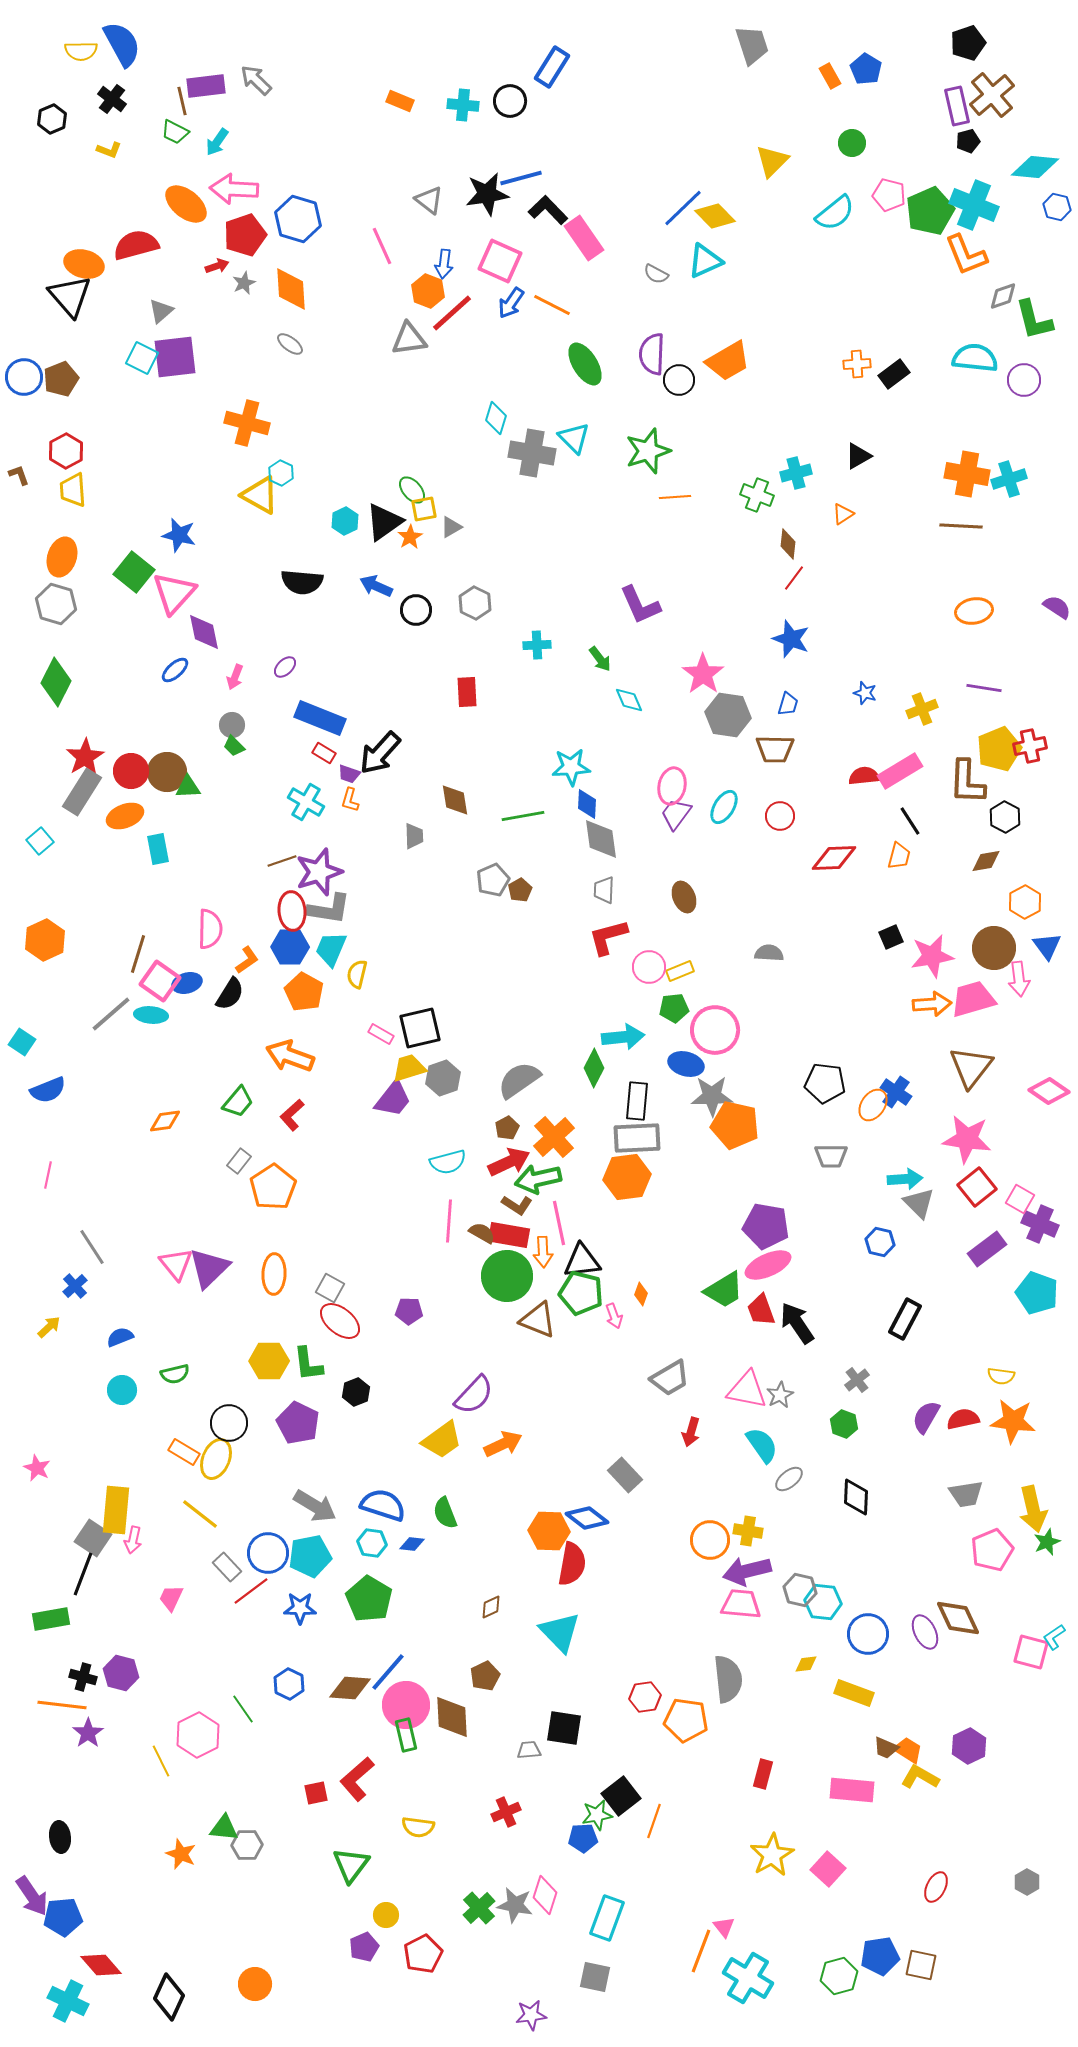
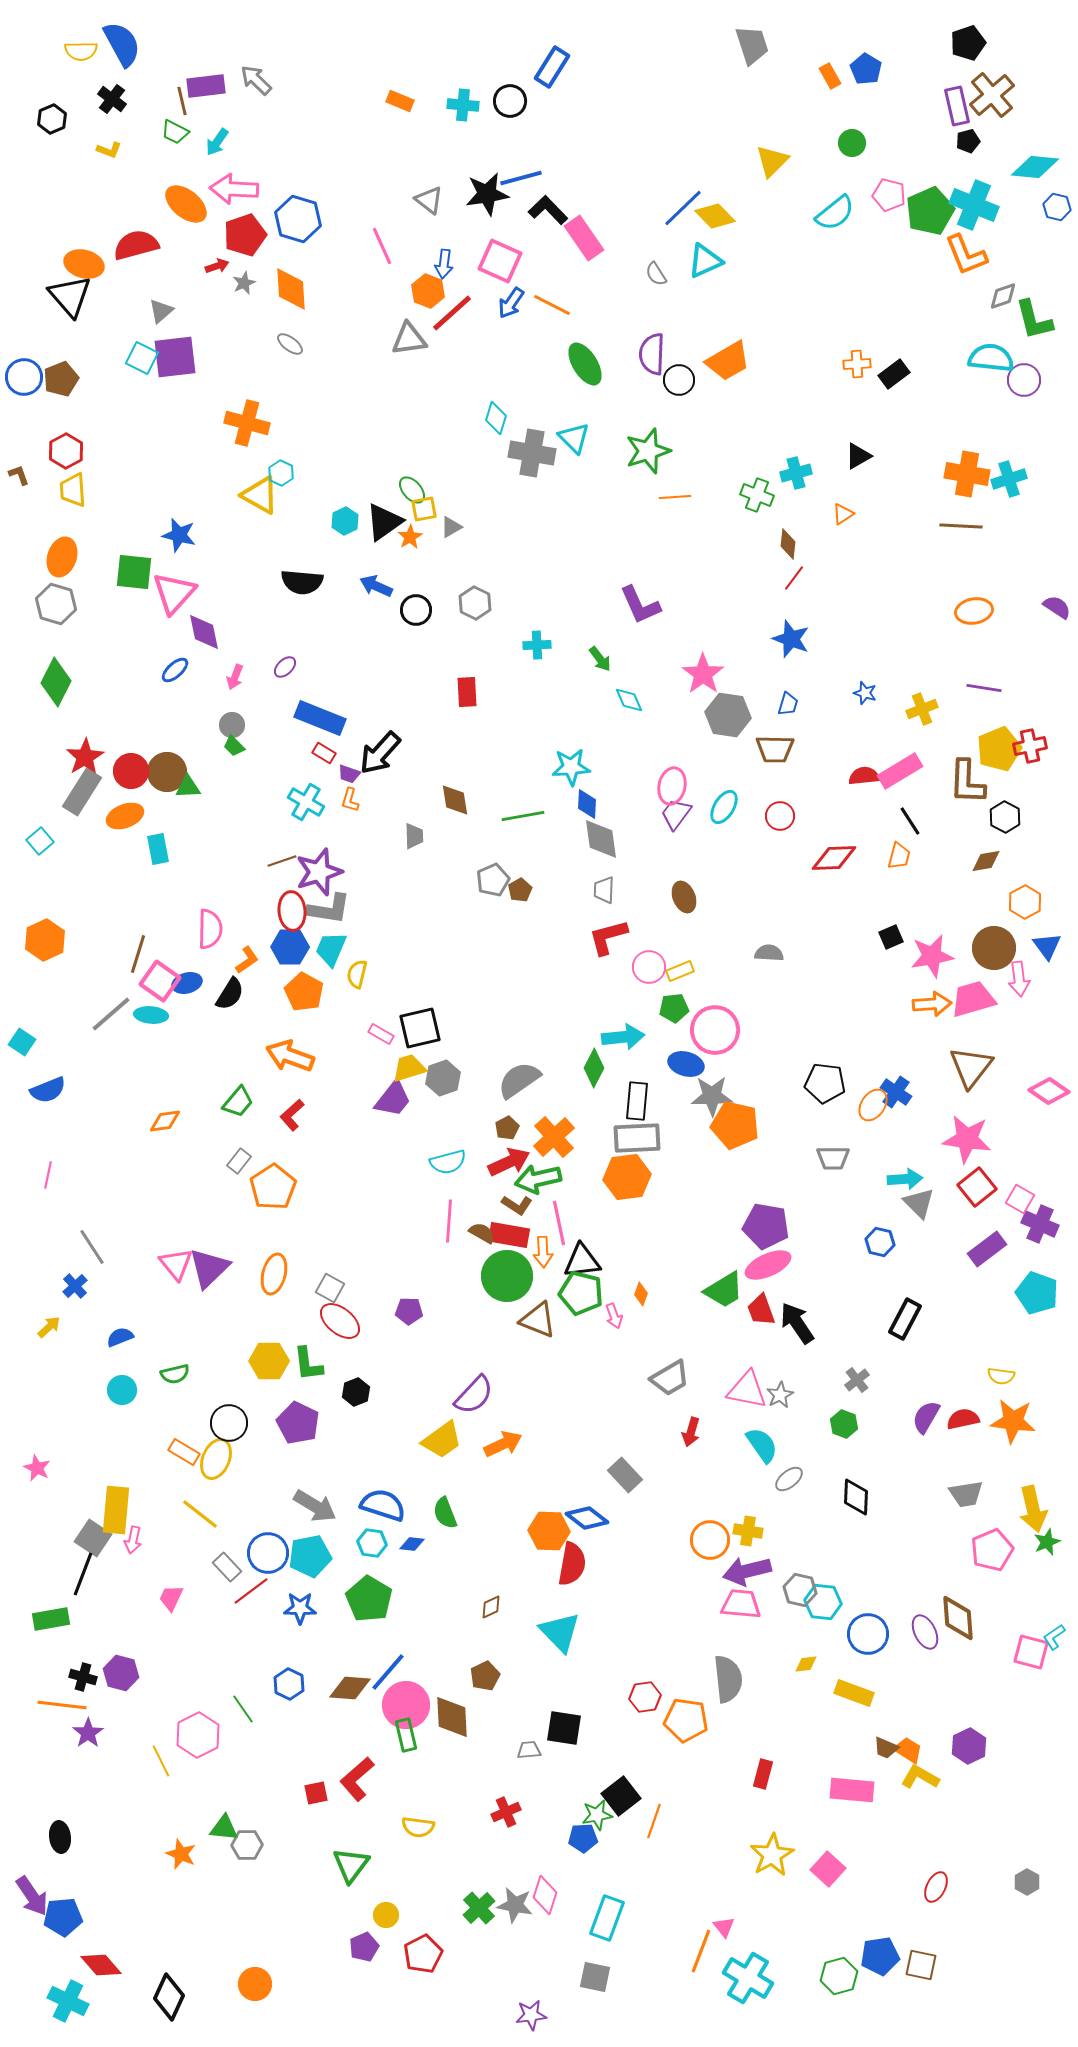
gray semicircle at (656, 274): rotated 30 degrees clockwise
cyan semicircle at (975, 358): moved 16 px right
green square at (134, 572): rotated 33 degrees counterclockwise
gray trapezoid at (831, 1156): moved 2 px right, 2 px down
orange ellipse at (274, 1274): rotated 12 degrees clockwise
brown diamond at (958, 1618): rotated 21 degrees clockwise
